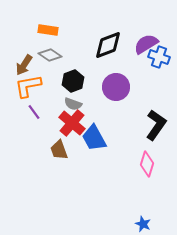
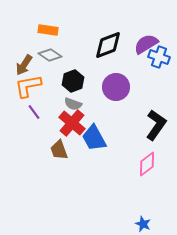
pink diamond: rotated 35 degrees clockwise
